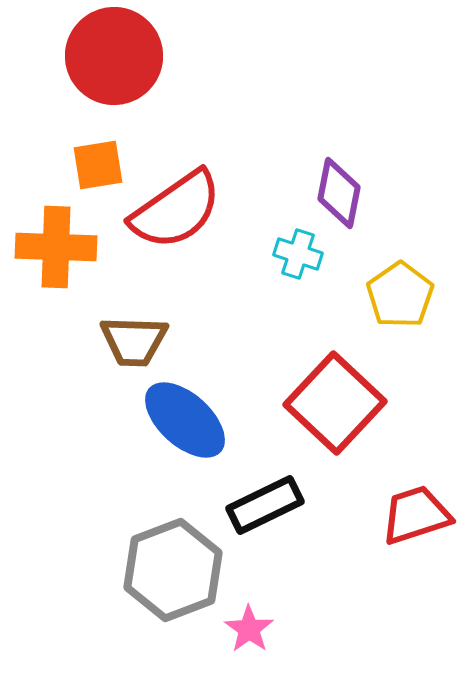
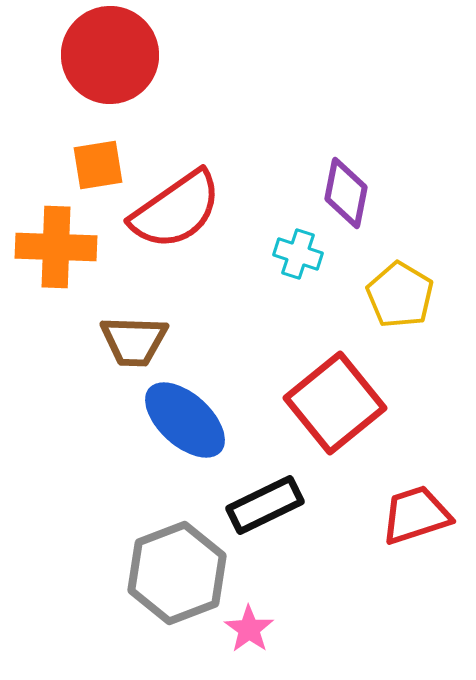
red circle: moved 4 px left, 1 px up
purple diamond: moved 7 px right
yellow pentagon: rotated 6 degrees counterclockwise
red square: rotated 8 degrees clockwise
gray hexagon: moved 4 px right, 3 px down
